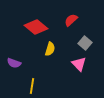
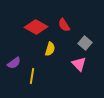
red semicircle: moved 7 px left, 5 px down; rotated 80 degrees counterclockwise
red diamond: rotated 10 degrees counterclockwise
purple semicircle: rotated 56 degrees counterclockwise
yellow line: moved 10 px up
